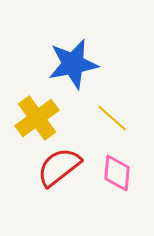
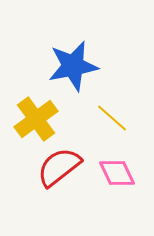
blue star: moved 2 px down
yellow cross: moved 1 px left, 1 px down
pink diamond: rotated 30 degrees counterclockwise
